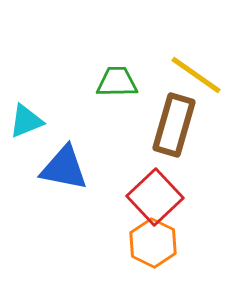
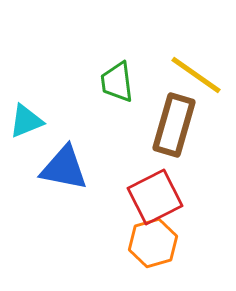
green trapezoid: rotated 96 degrees counterclockwise
red square: rotated 16 degrees clockwise
orange hexagon: rotated 18 degrees clockwise
